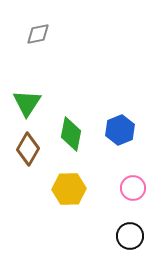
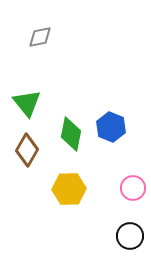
gray diamond: moved 2 px right, 3 px down
green triangle: rotated 12 degrees counterclockwise
blue hexagon: moved 9 px left, 3 px up; rotated 16 degrees counterclockwise
brown diamond: moved 1 px left, 1 px down
